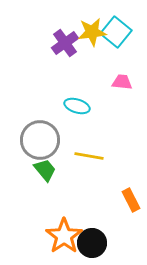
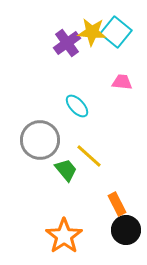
yellow star: rotated 12 degrees clockwise
purple cross: moved 2 px right
cyan ellipse: rotated 30 degrees clockwise
yellow line: rotated 32 degrees clockwise
green trapezoid: moved 21 px right
orange rectangle: moved 14 px left, 4 px down
black circle: moved 34 px right, 13 px up
